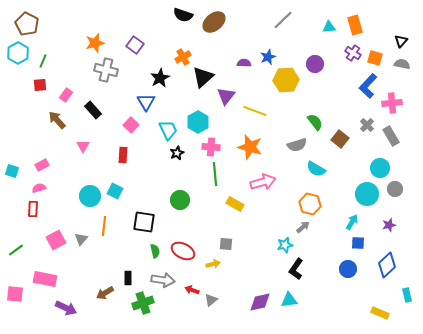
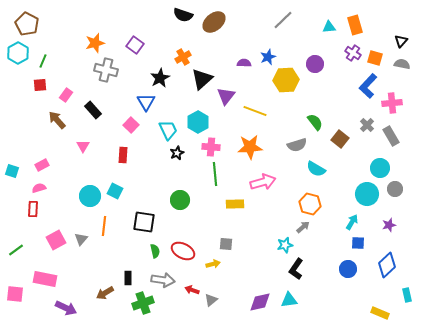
black triangle at (203, 77): moved 1 px left, 2 px down
orange star at (250, 147): rotated 20 degrees counterclockwise
yellow rectangle at (235, 204): rotated 30 degrees counterclockwise
